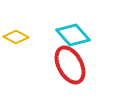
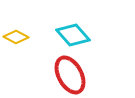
red ellipse: moved 10 px down
